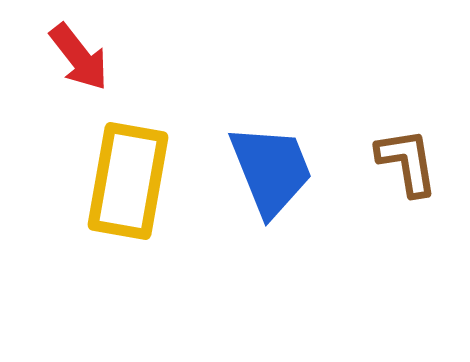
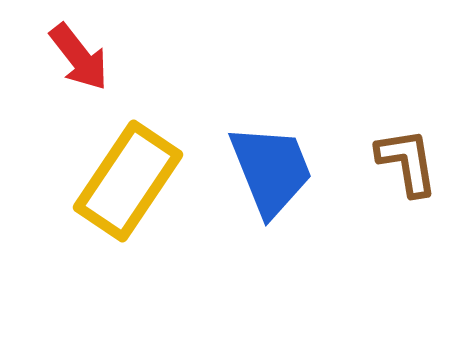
yellow rectangle: rotated 24 degrees clockwise
